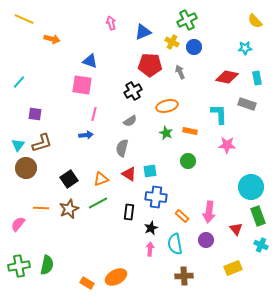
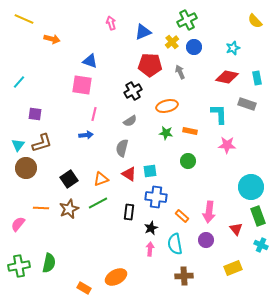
yellow cross at (172, 42): rotated 24 degrees clockwise
cyan star at (245, 48): moved 12 px left; rotated 16 degrees counterclockwise
green star at (166, 133): rotated 16 degrees counterclockwise
green semicircle at (47, 265): moved 2 px right, 2 px up
orange rectangle at (87, 283): moved 3 px left, 5 px down
